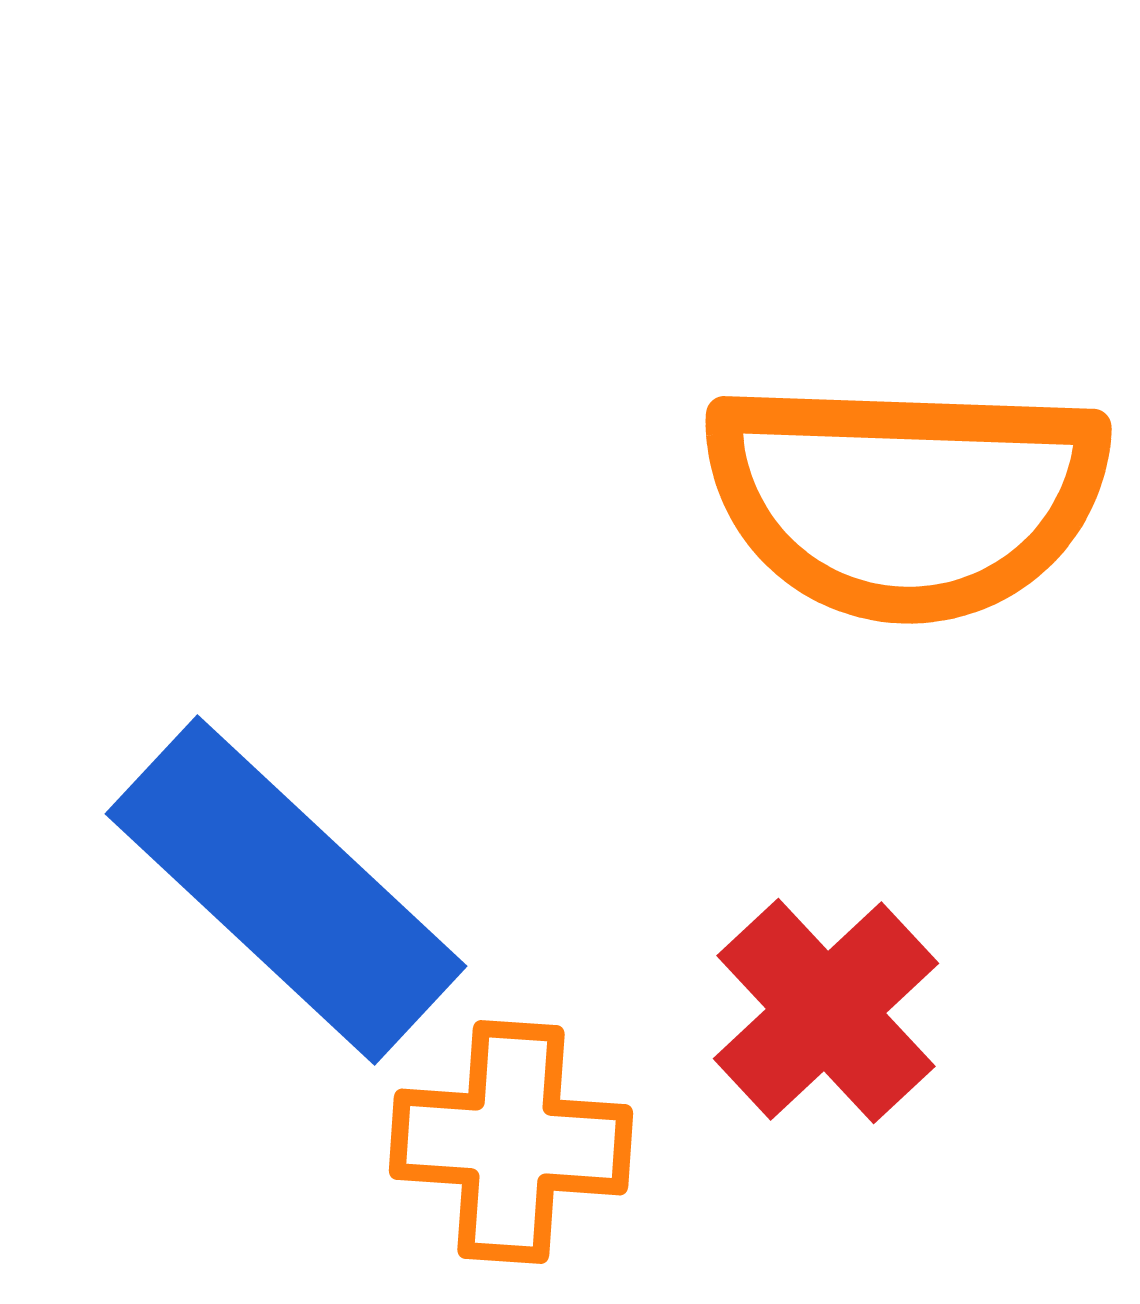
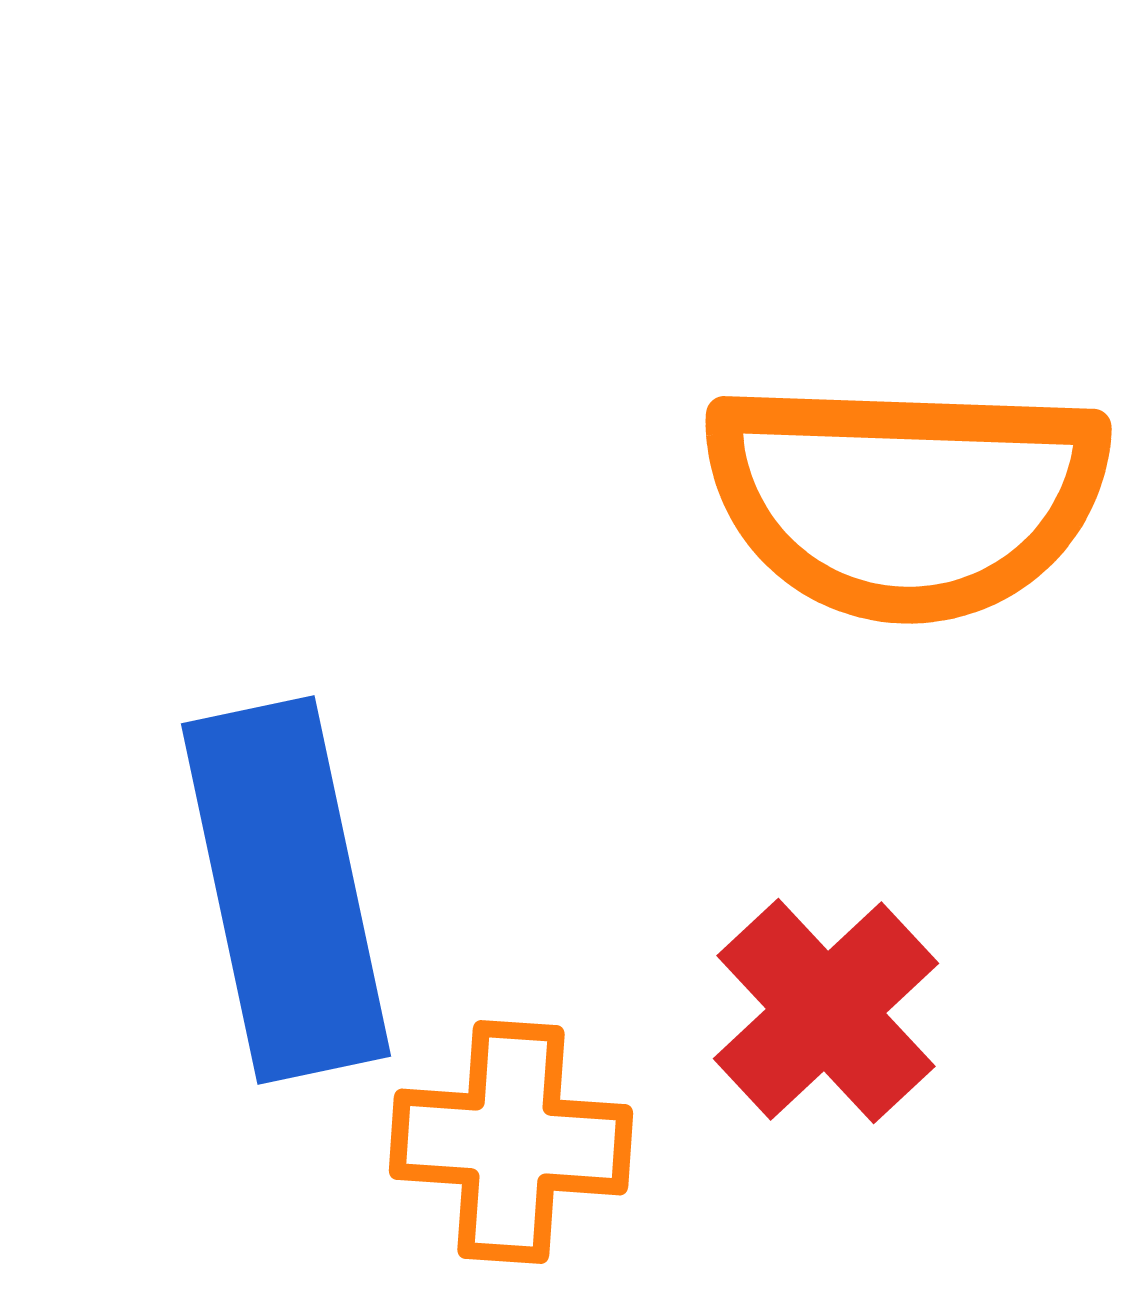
blue rectangle: rotated 35 degrees clockwise
